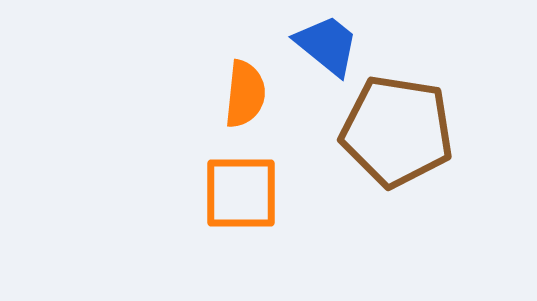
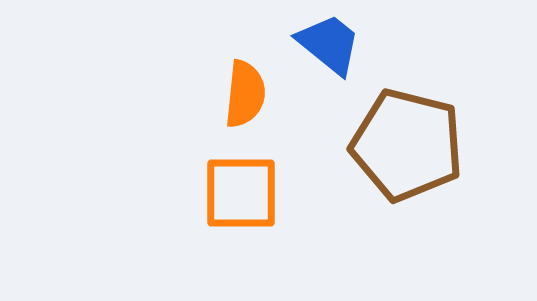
blue trapezoid: moved 2 px right, 1 px up
brown pentagon: moved 10 px right, 14 px down; rotated 5 degrees clockwise
